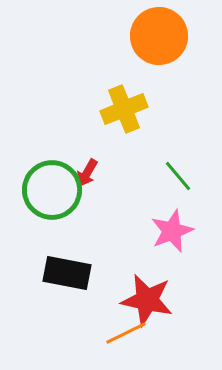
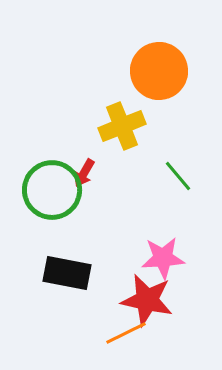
orange circle: moved 35 px down
yellow cross: moved 2 px left, 17 px down
red arrow: moved 3 px left
pink star: moved 9 px left, 27 px down; rotated 18 degrees clockwise
